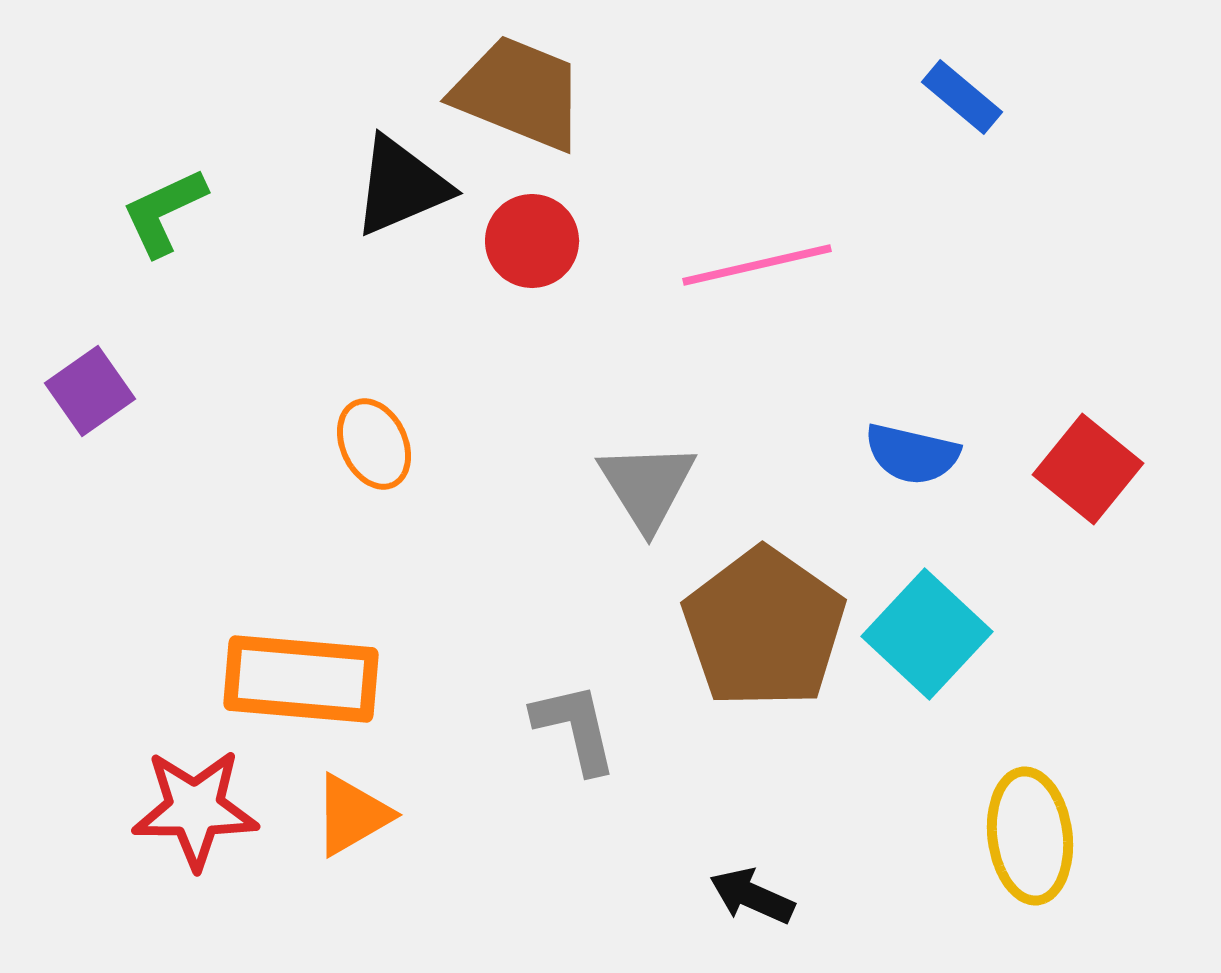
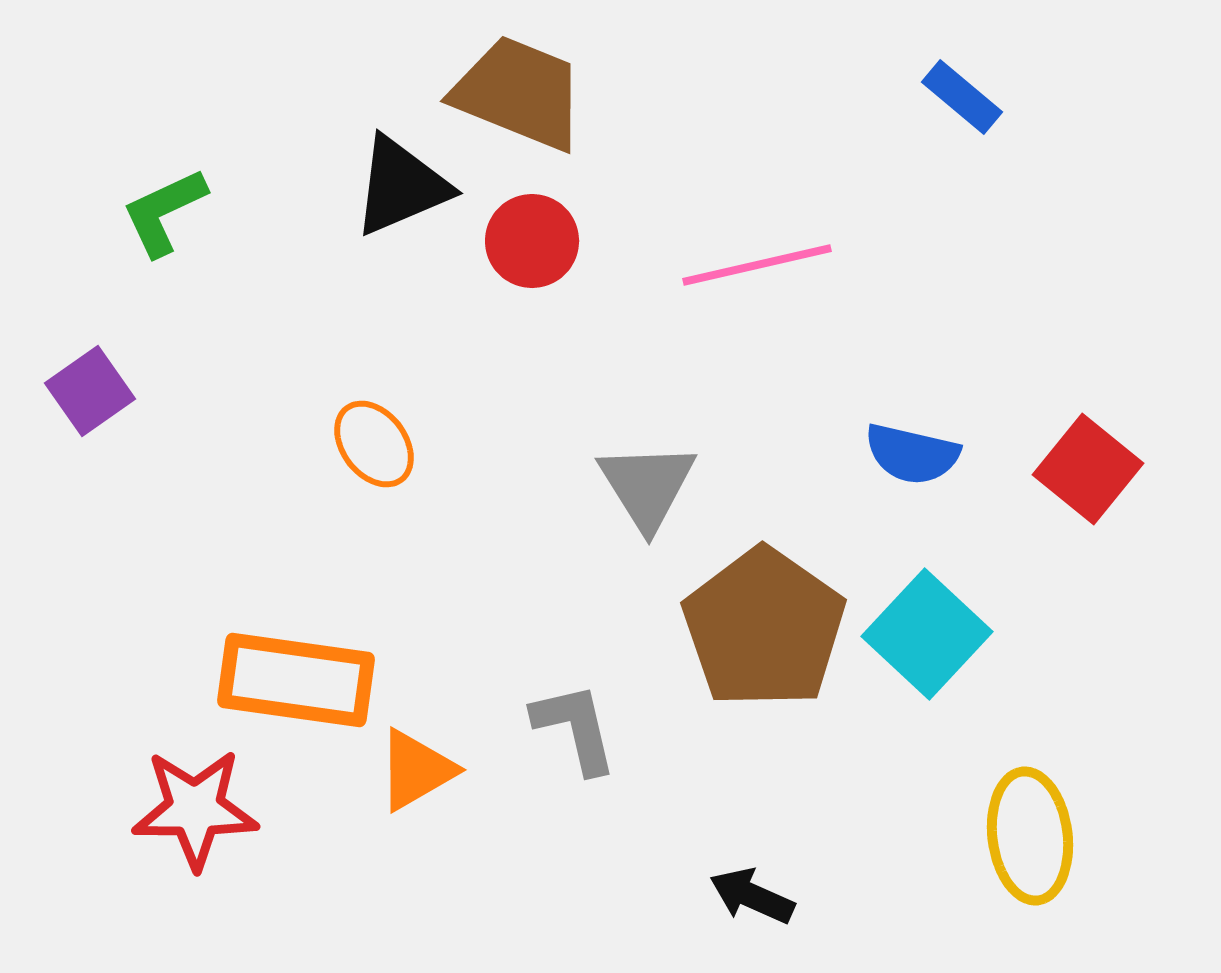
orange ellipse: rotated 12 degrees counterclockwise
orange rectangle: moved 5 px left, 1 px down; rotated 3 degrees clockwise
orange triangle: moved 64 px right, 45 px up
